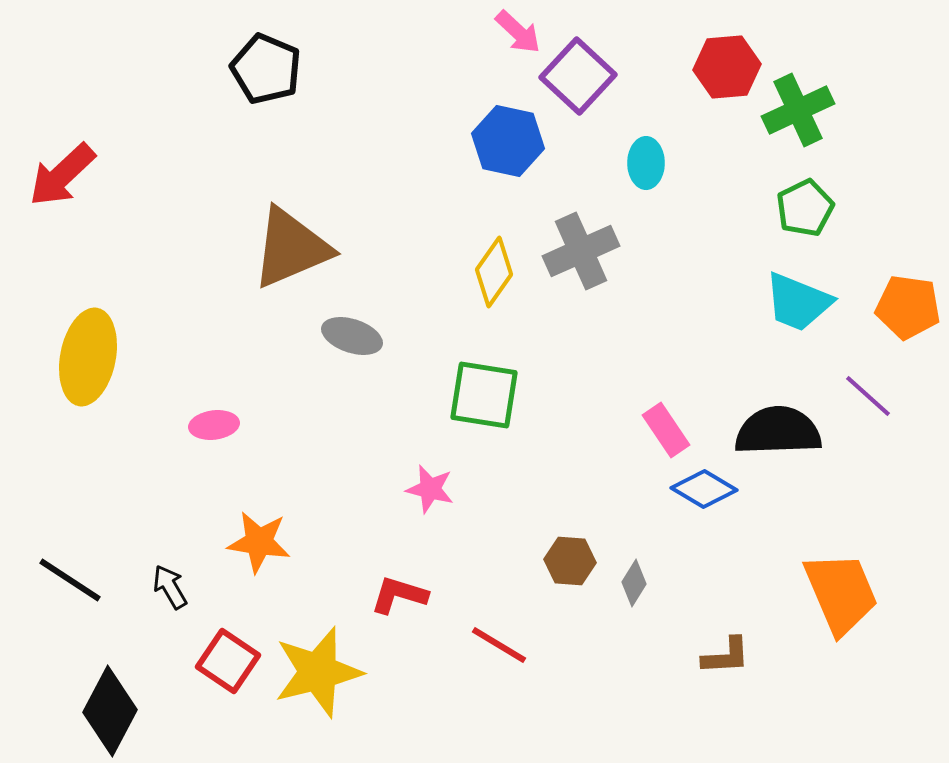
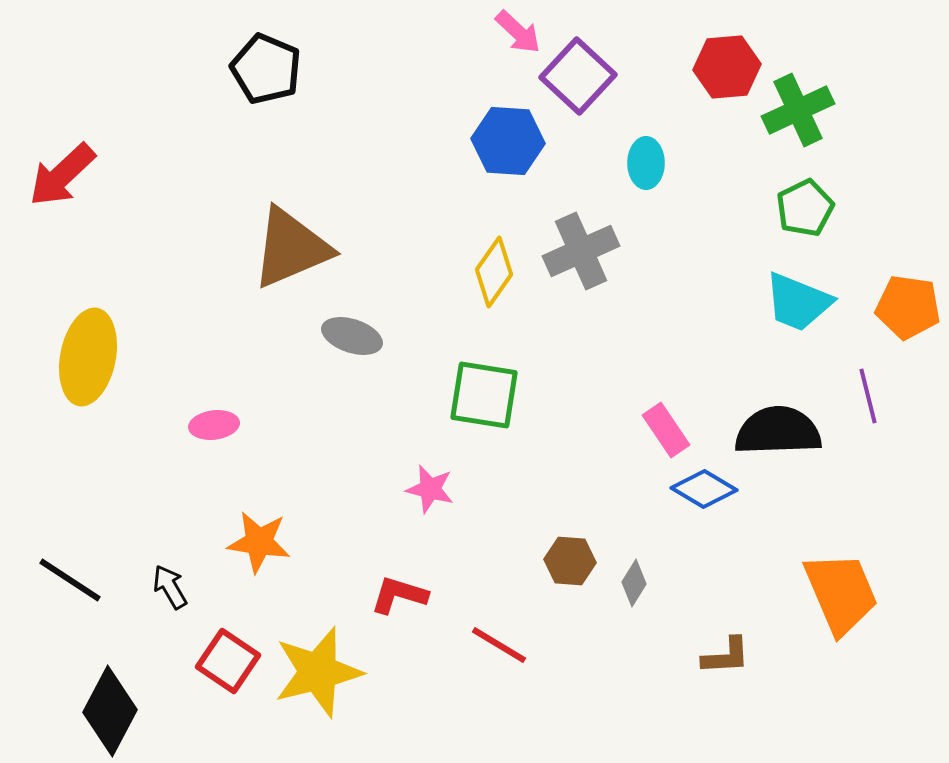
blue hexagon: rotated 8 degrees counterclockwise
purple line: rotated 34 degrees clockwise
